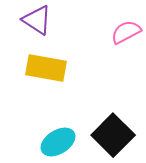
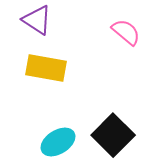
pink semicircle: rotated 68 degrees clockwise
